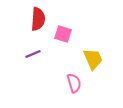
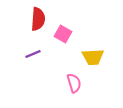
pink square: rotated 12 degrees clockwise
yellow trapezoid: moved 2 px up; rotated 110 degrees clockwise
